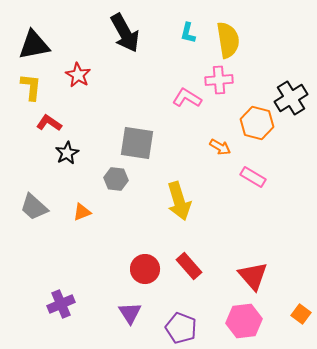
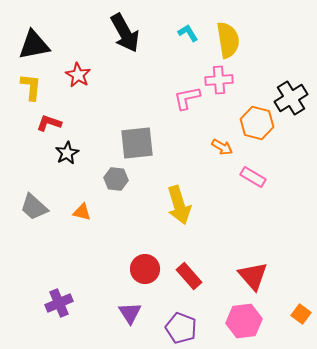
cyan L-shape: rotated 135 degrees clockwise
pink L-shape: rotated 44 degrees counterclockwise
red L-shape: rotated 15 degrees counterclockwise
gray square: rotated 15 degrees counterclockwise
orange arrow: moved 2 px right
yellow arrow: moved 4 px down
orange triangle: rotated 36 degrees clockwise
red rectangle: moved 10 px down
purple cross: moved 2 px left, 1 px up
